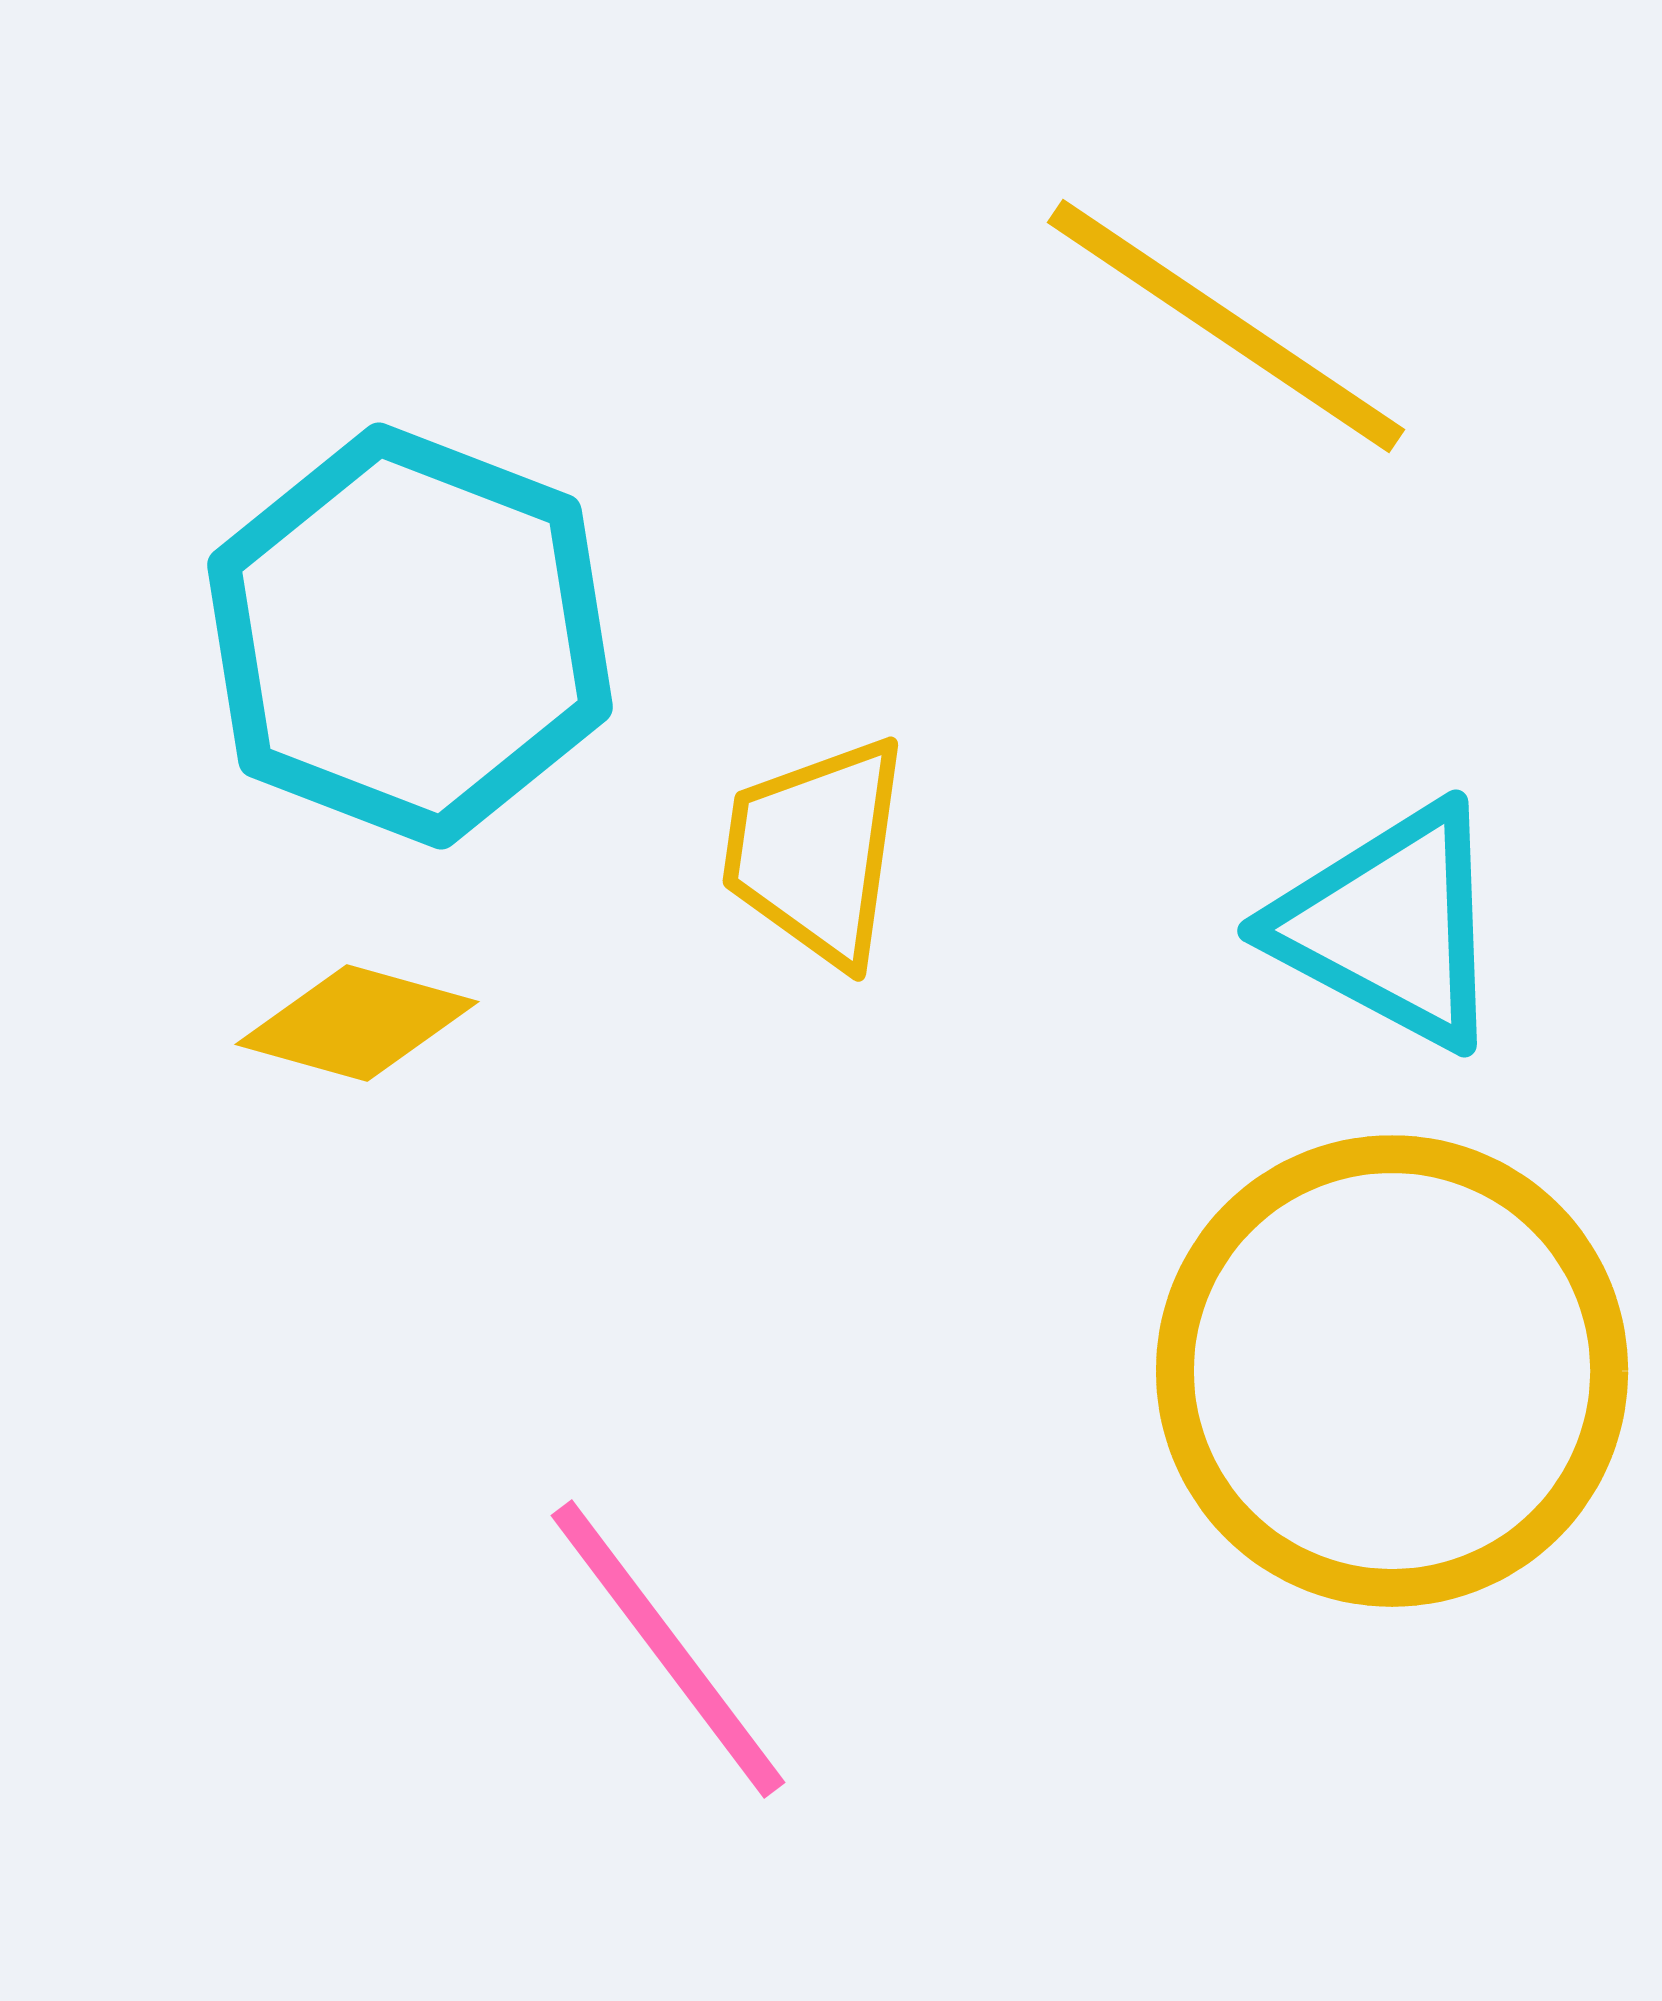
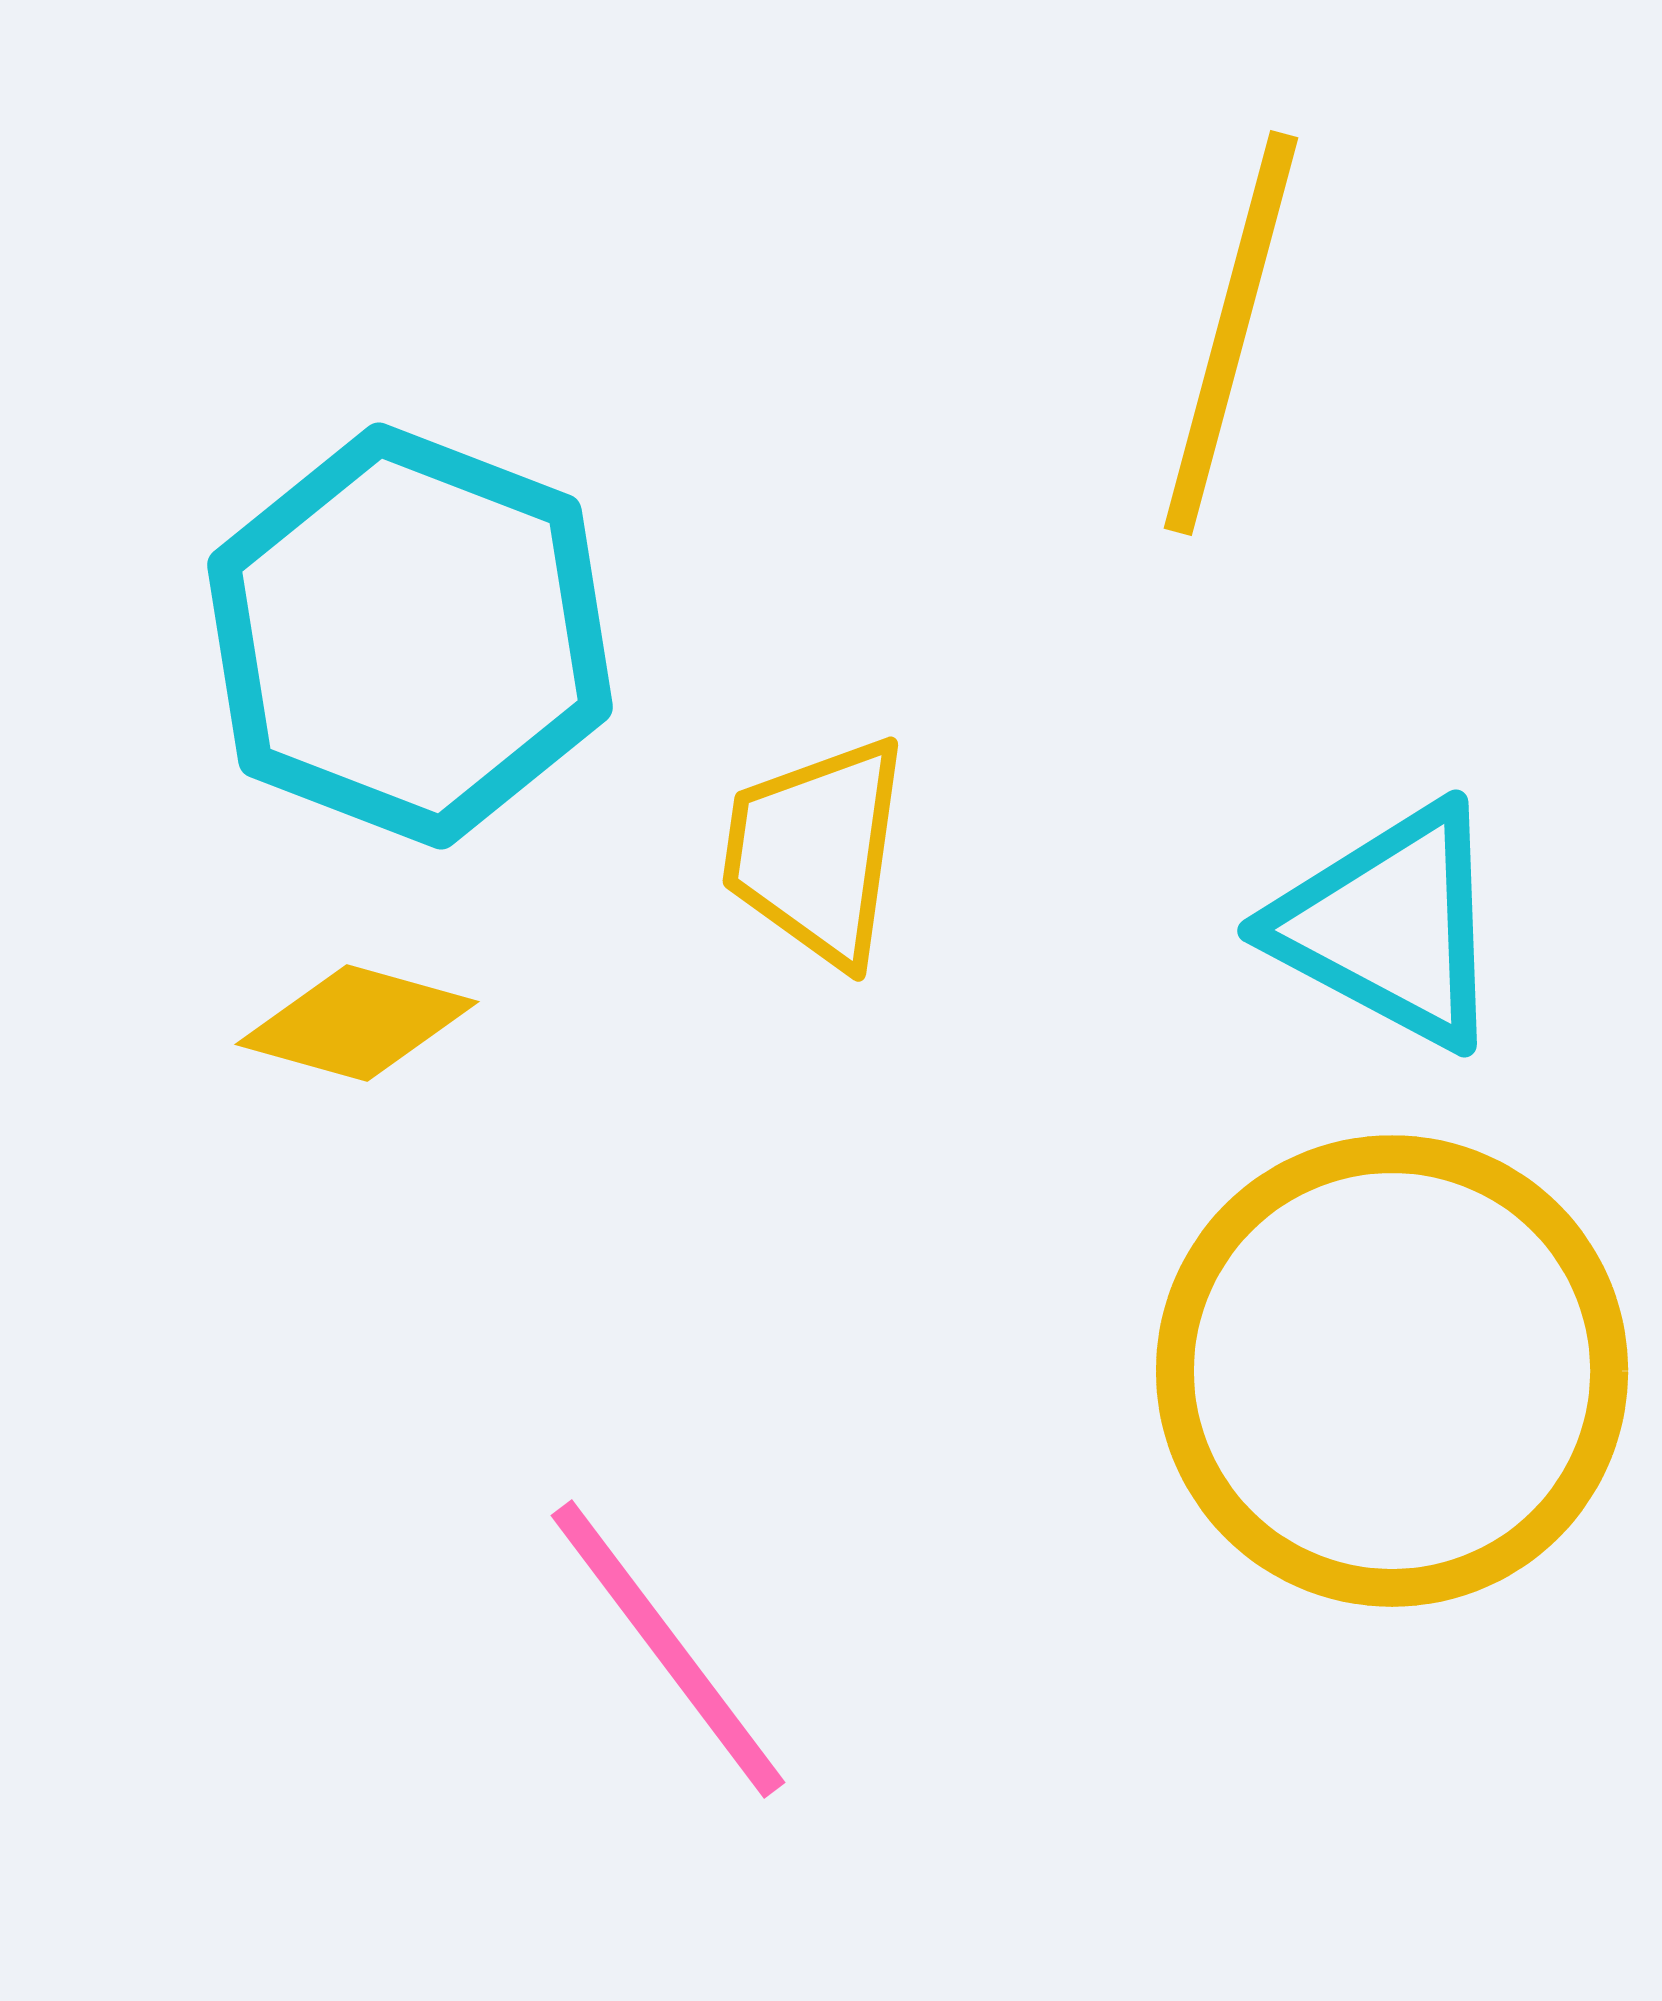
yellow line: moved 5 px right, 7 px down; rotated 71 degrees clockwise
